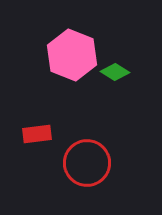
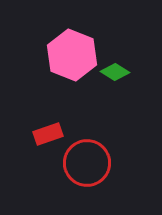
red rectangle: moved 11 px right; rotated 12 degrees counterclockwise
